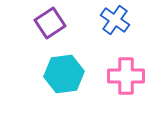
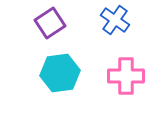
cyan hexagon: moved 4 px left, 1 px up
